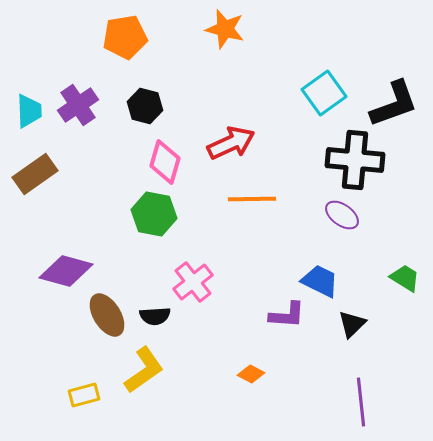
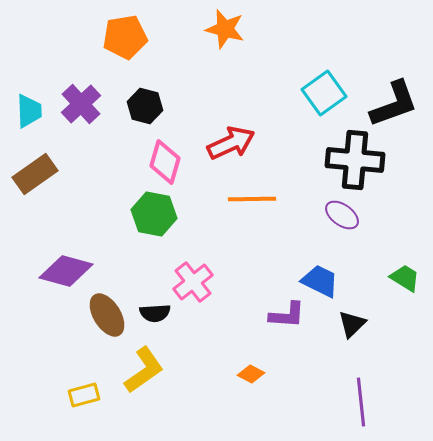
purple cross: moved 3 px right, 1 px up; rotated 9 degrees counterclockwise
black semicircle: moved 3 px up
